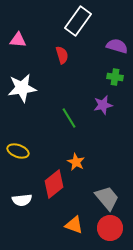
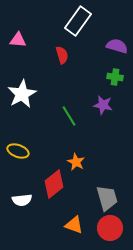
white star: moved 6 px down; rotated 20 degrees counterclockwise
purple star: rotated 24 degrees clockwise
green line: moved 2 px up
gray trapezoid: rotated 24 degrees clockwise
